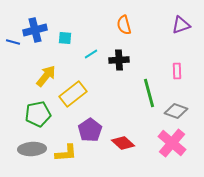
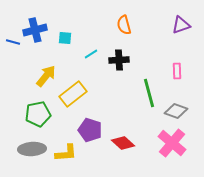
purple pentagon: rotated 20 degrees counterclockwise
